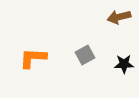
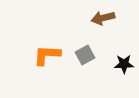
brown arrow: moved 16 px left, 1 px down
orange L-shape: moved 14 px right, 3 px up
